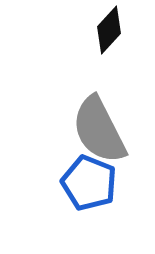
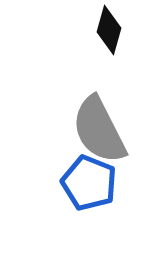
black diamond: rotated 27 degrees counterclockwise
